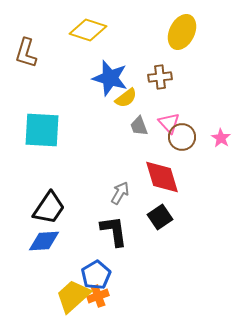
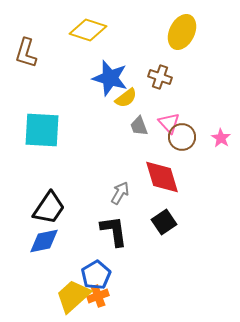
brown cross: rotated 25 degrees clockwise
black square: moved 4 px right, 5 px down
blue diamond: rotated 8 degrees counterclockwise
